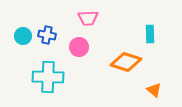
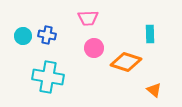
pink circle: moved 15 px right, 1 px down
cyan cross: rotated 8 degrees clockwise
